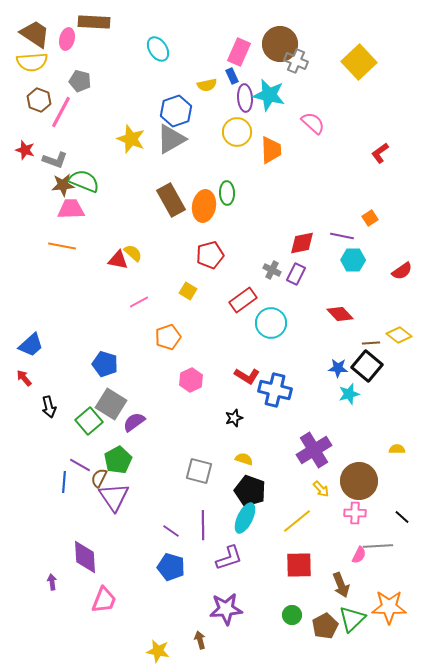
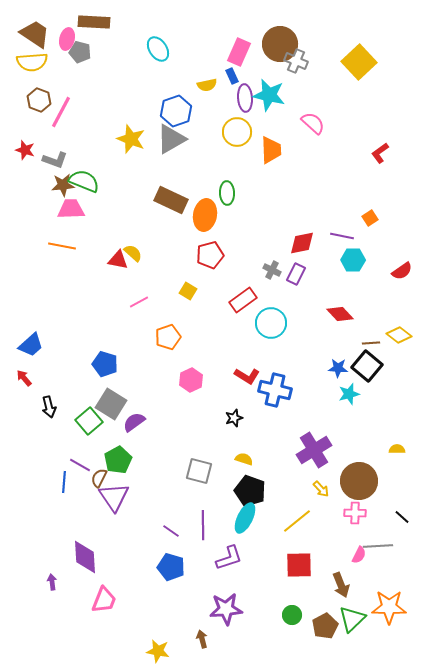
gray pentagon at (80, 81): moved 29 px up
brown rectangle at (171, 200): rotated 36 degrees counterclockwise
orange ellipse at (204, 206): moved 1 px right, 9 px down
brown arrow at (200, 640): moved 2 px right, 1 px up
